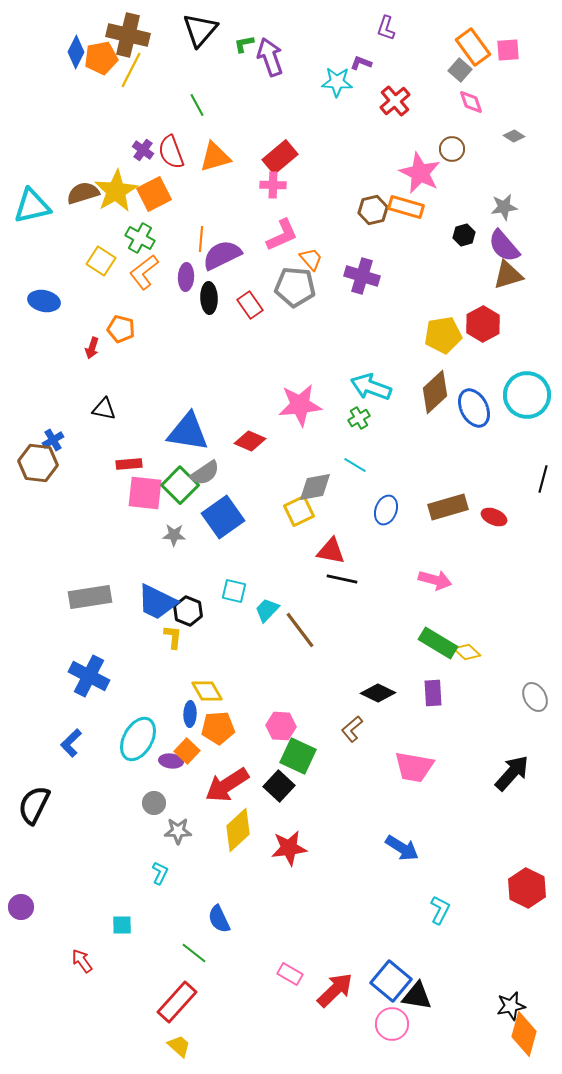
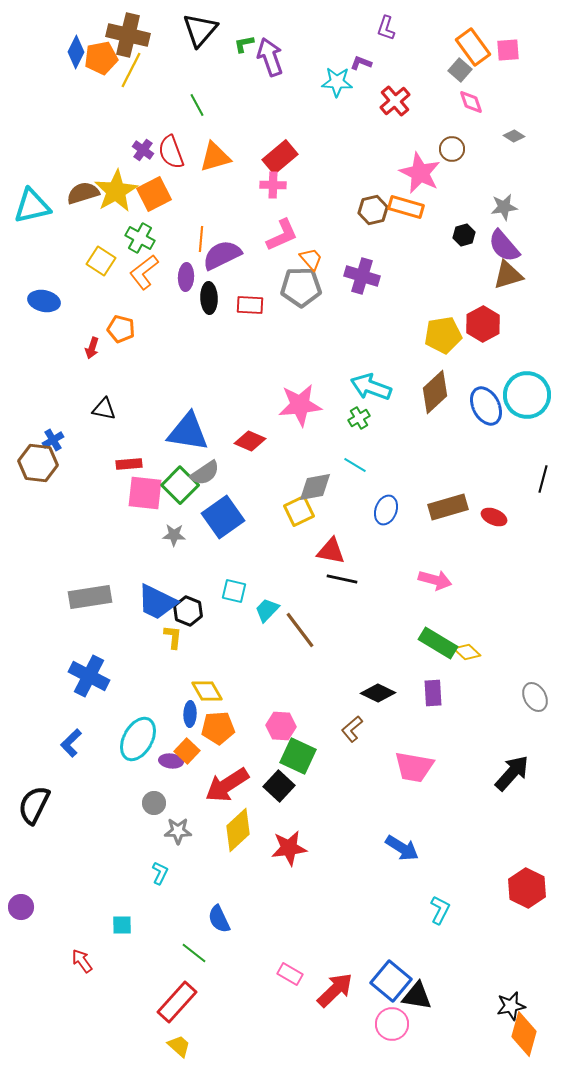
gray pentagon at (295, 287): moved 6 px right; rotated 6 degrees counterclockwise
red rectangle at (250, 305): rotated 52 degrees counterclockwise
blue ellipse at (474, 408): moved 12 px right, 2 px up
